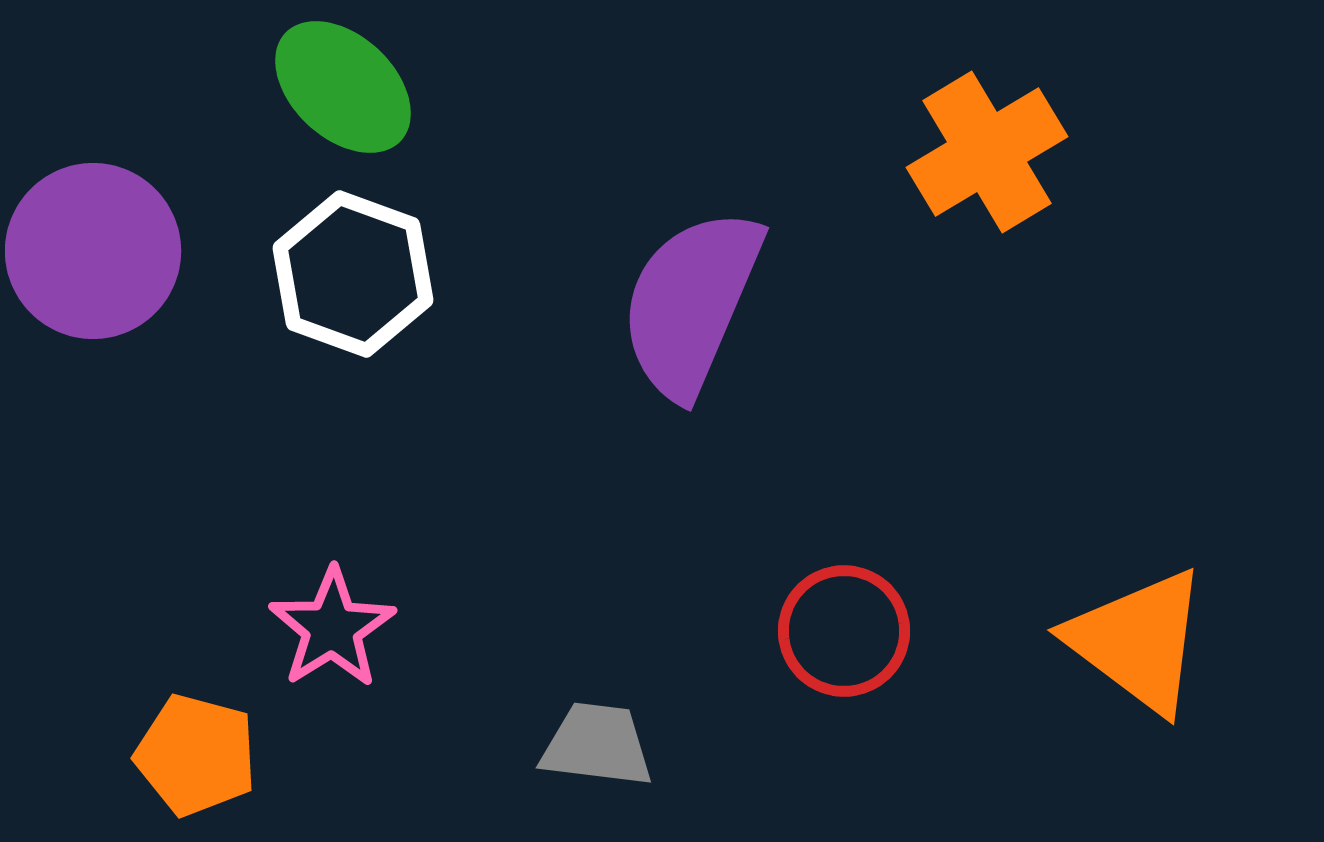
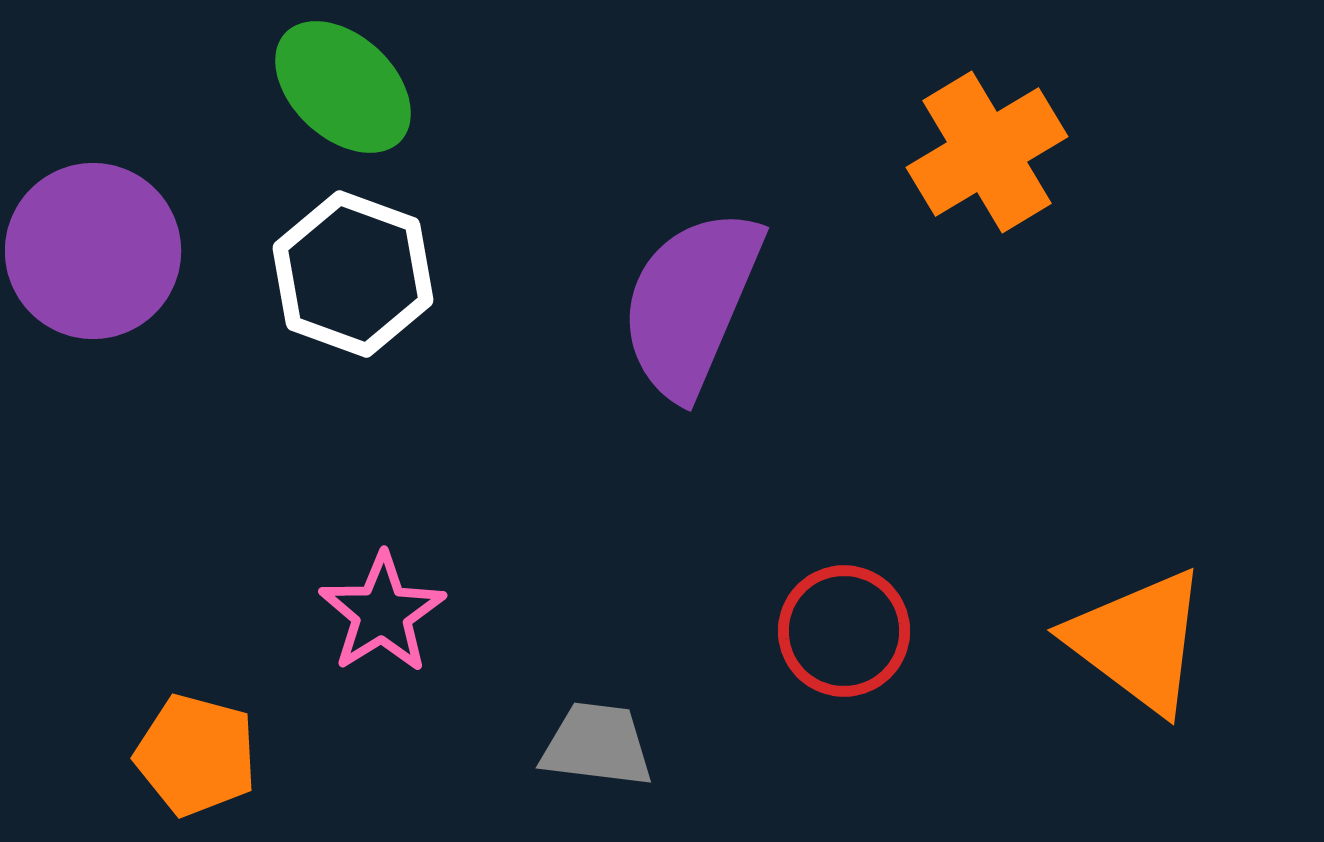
pink star: moved 50 px right, 15 px up
